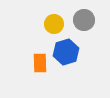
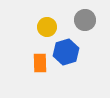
gray circle: moved 1 px right
yellow circle: moved 7 px left, 3 px down
